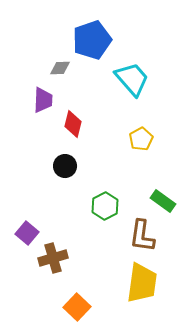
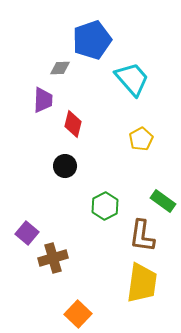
orange square: moved 1 px right, 7 px down
